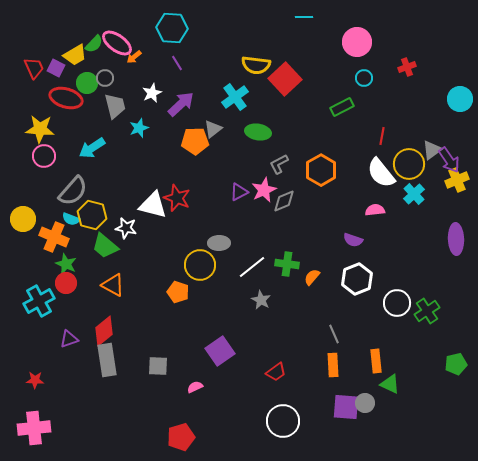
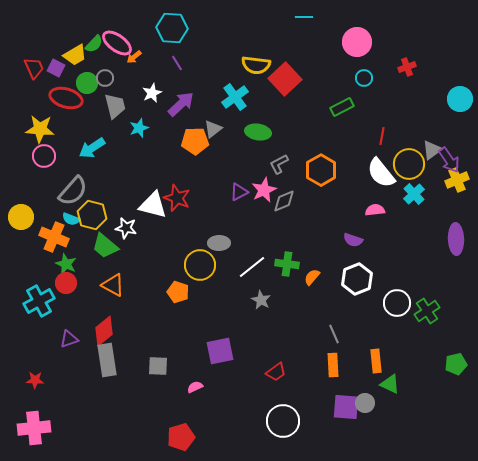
yellow circle at (23, 219): moved 2 px left, 2 px up
purple square at (220, 351): rotated 24 degrees clockwise
